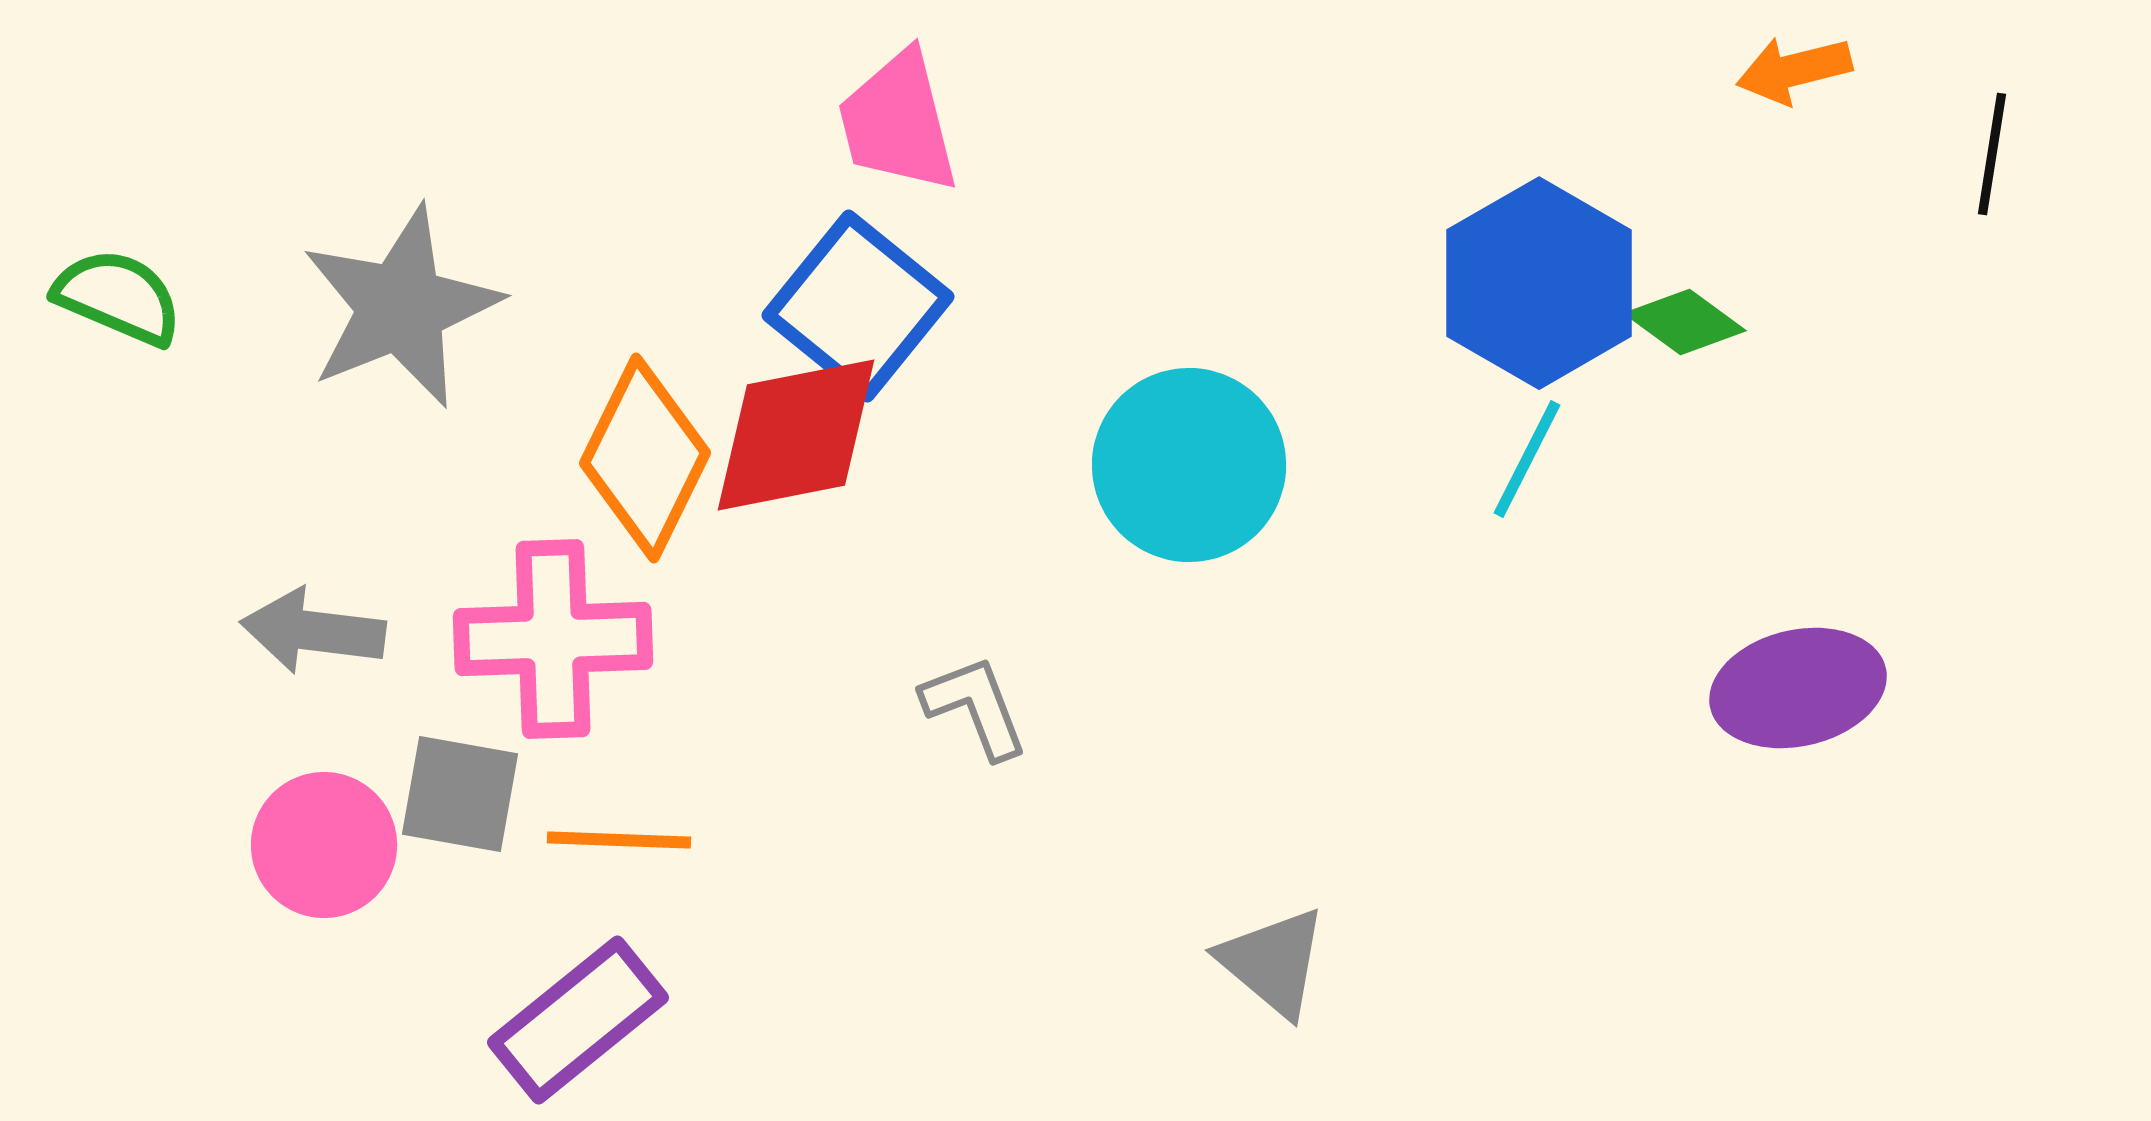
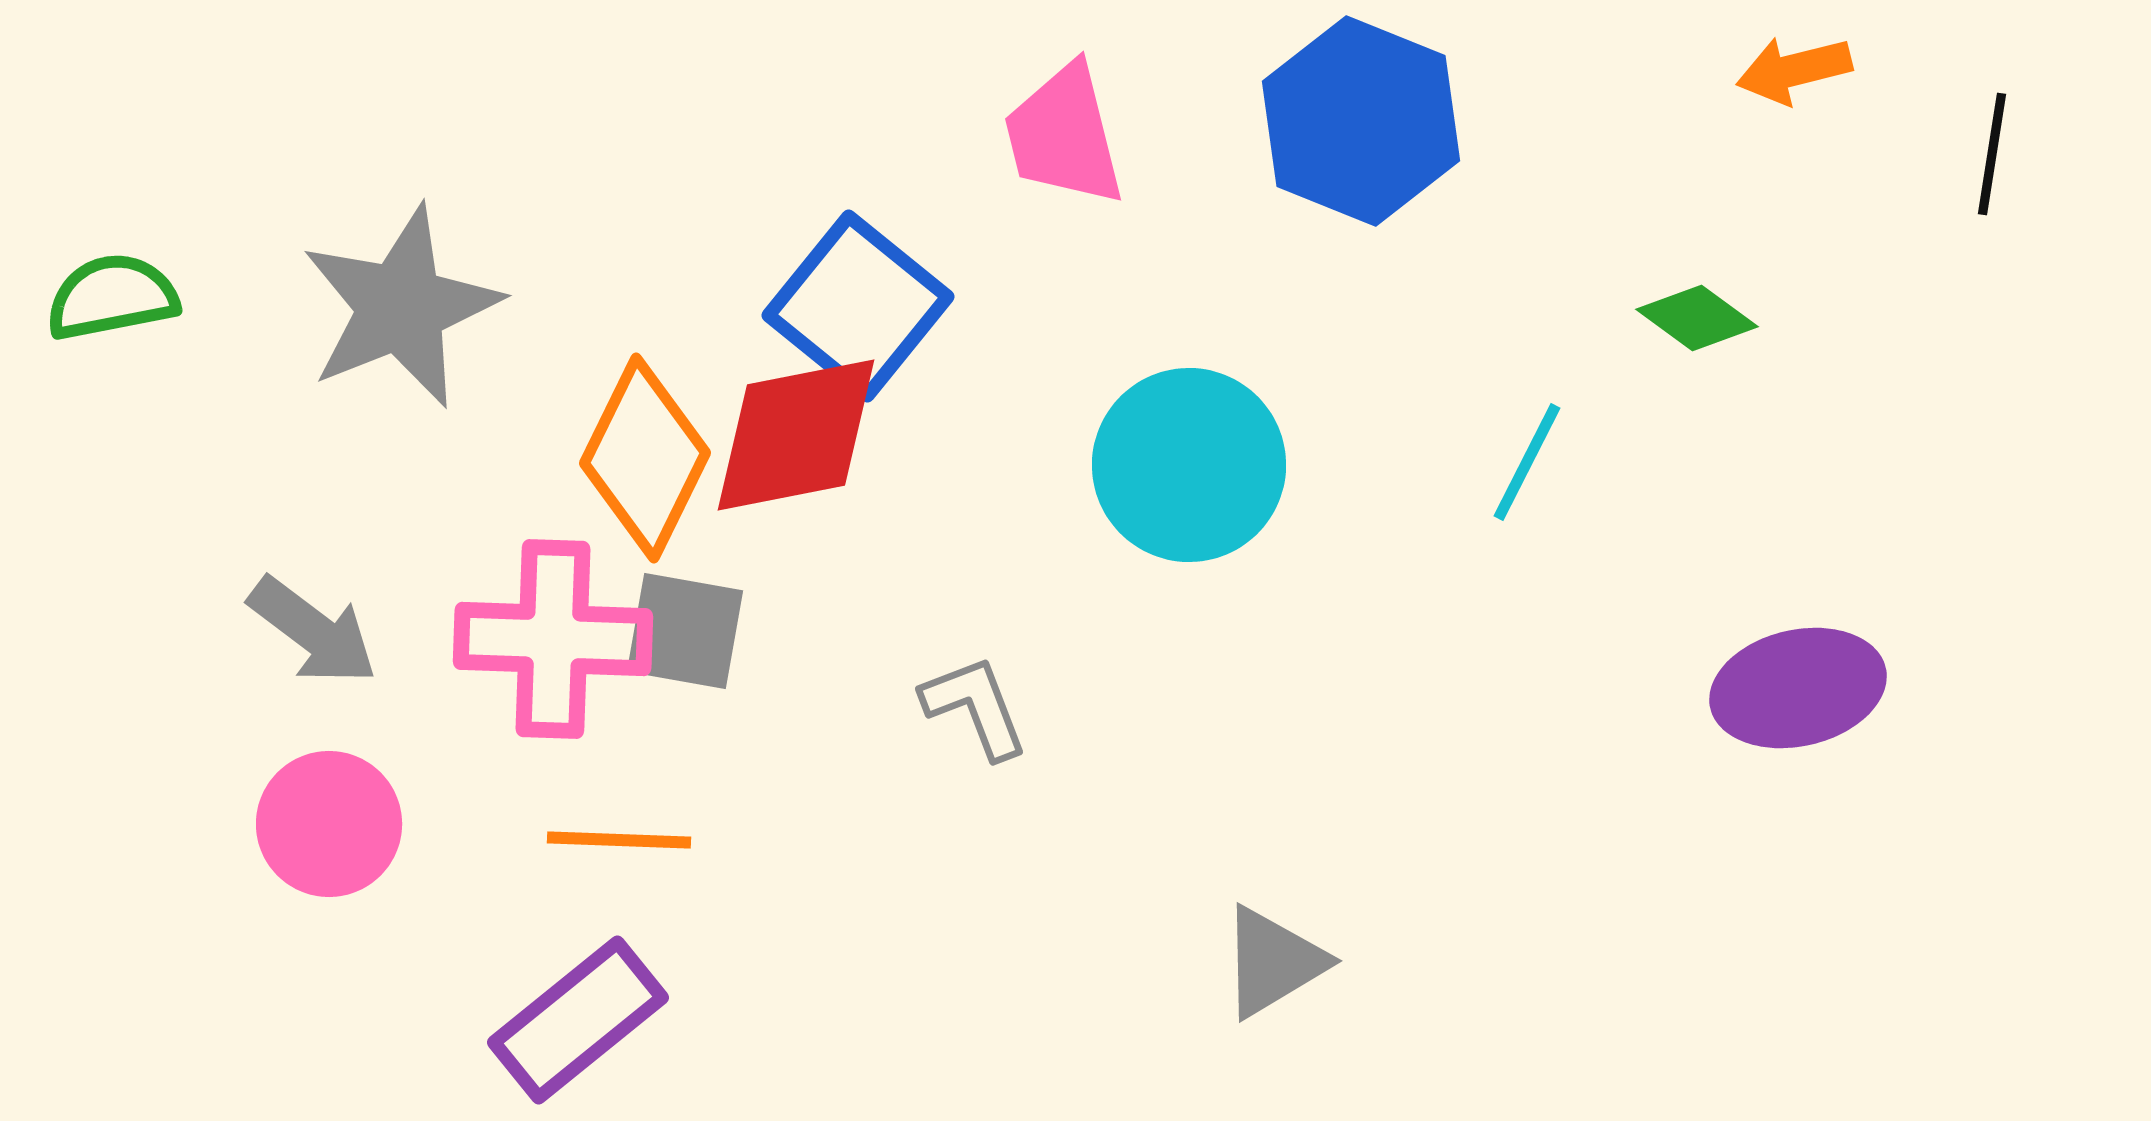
pink trapezoid: moved 166 px right, 13 px down
blue hexagon: moved 178 px left, 162 px up; rotated 8 degrees counterclockwise
green semicircle: moved 6 px left; rotated 34 degrees counterclockwise
green diamond: moved 12 px right, 4 px up
cyan line: moved 3 px down
gray arrow: rotated 150 degrees counterclockwise
pink cross: rotated 4 degrees clockwise
gray square: moved 225 px right, 163 px up
pink circle: moved 5 px right, 21 px up
gray triangle: rotated 49 degrees clockwise
